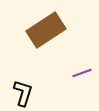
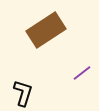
purple line: rotated 18 degrees counterclockwise
